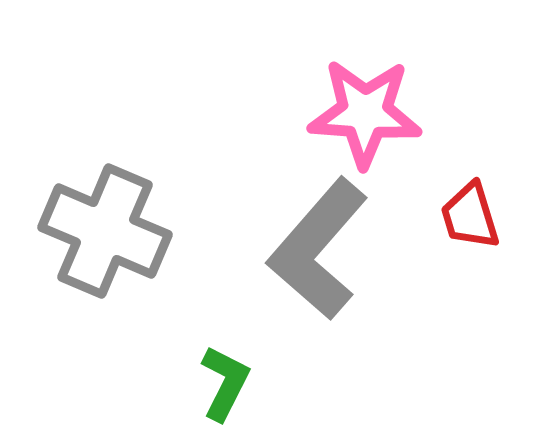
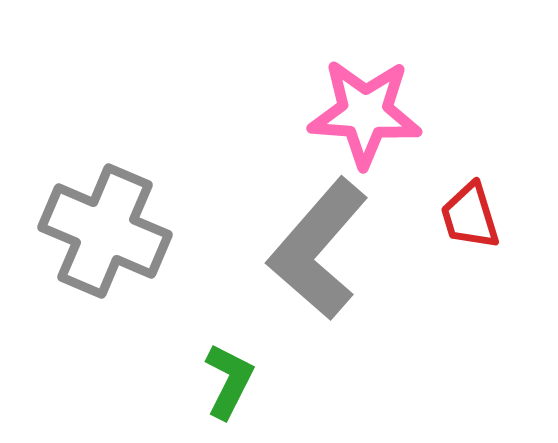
green L-shape: moved 4 px right, 2 px up
